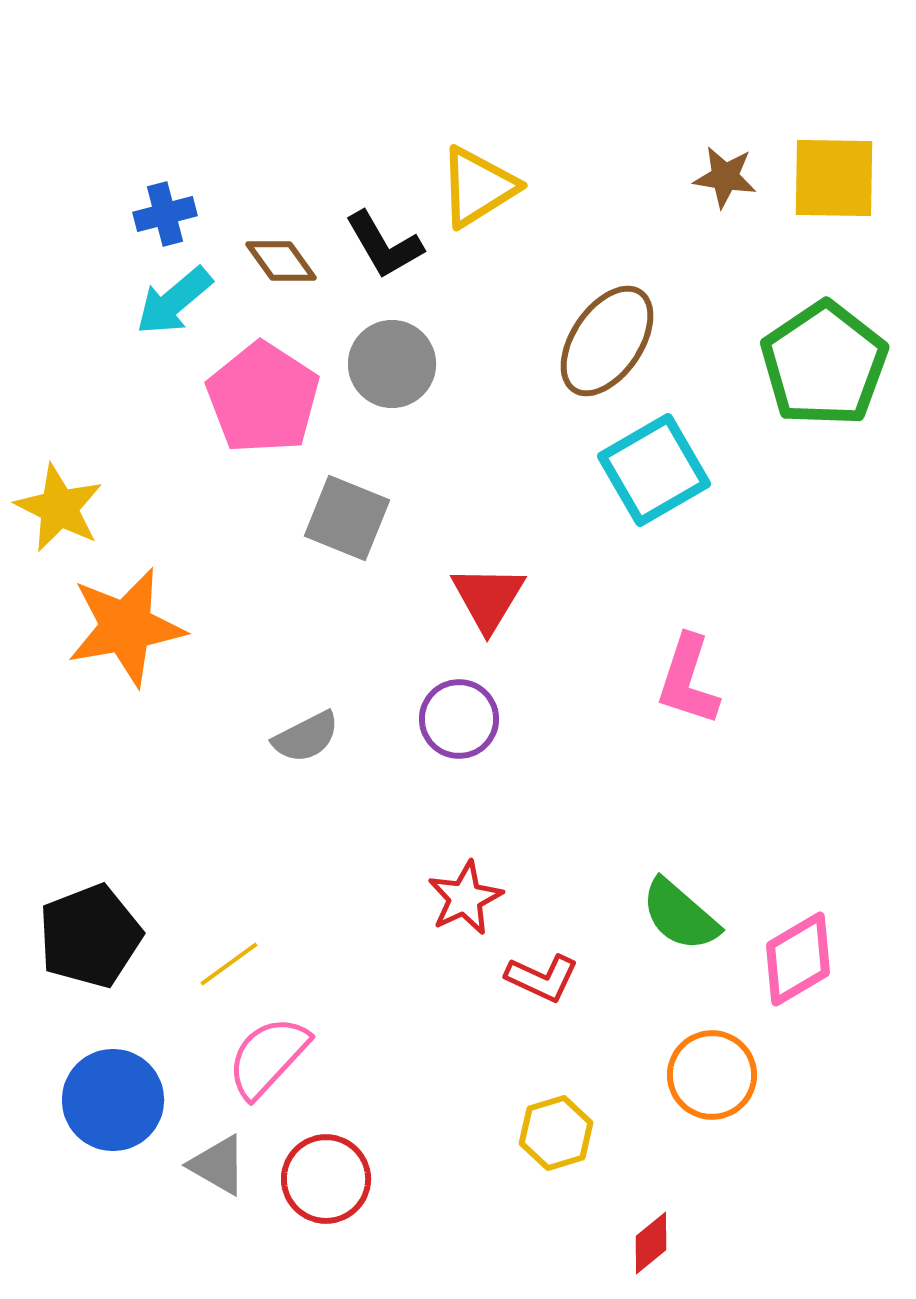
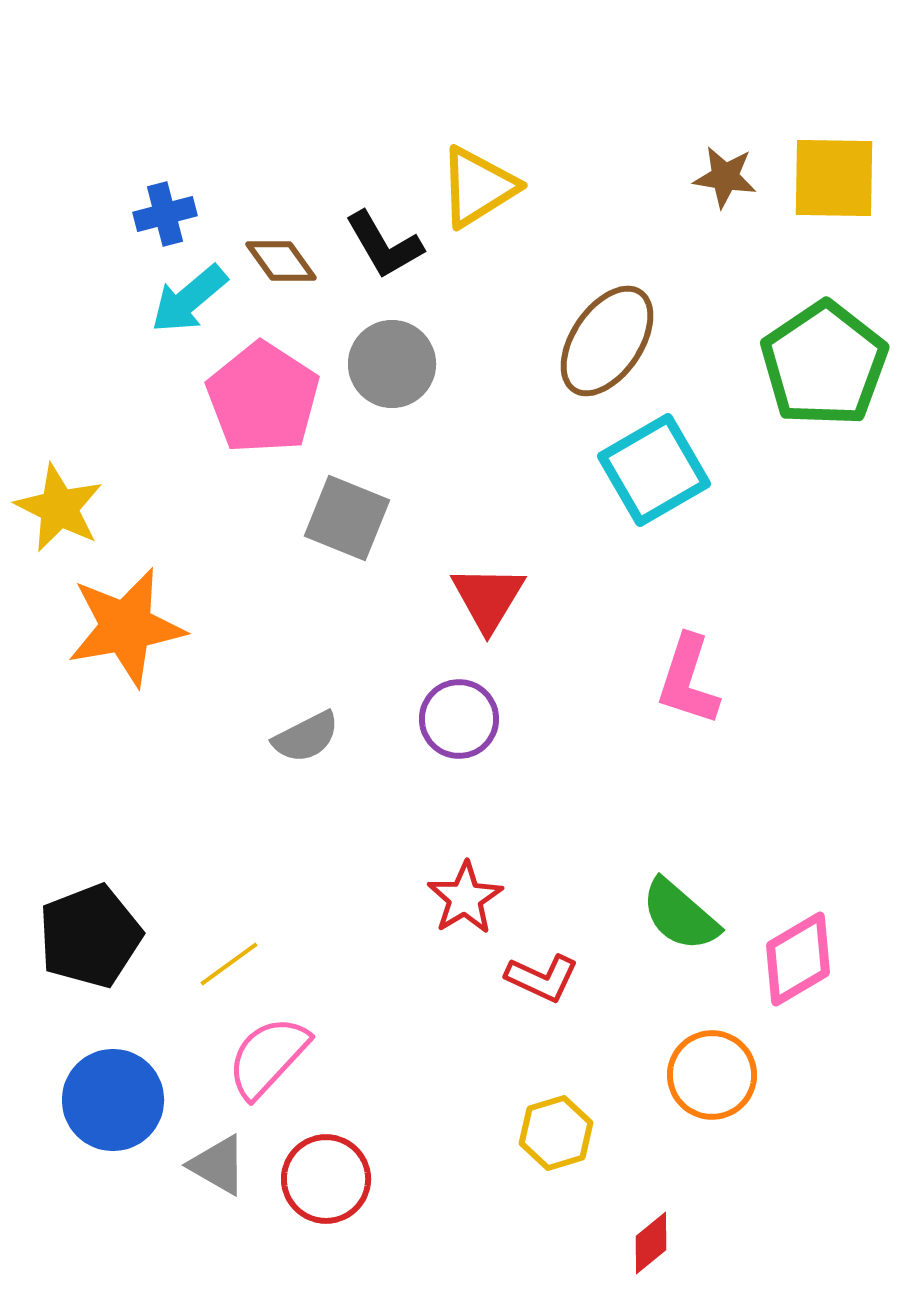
cyan arrow: moved 15 px right, 2 px up
red star: rotated 6 degrees counterclockwise
